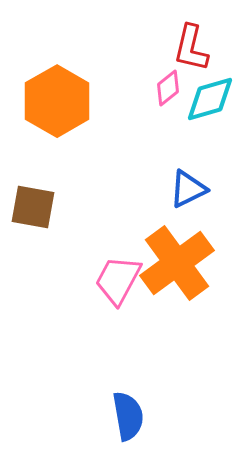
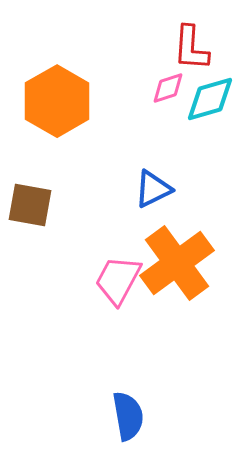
red L-shape: rotated 9 degrees counterclockwise
pink diamond: rotated 21 degrees clockwise
blue triangle: moved 35 px left
brown square: moved 3 px left, 2 px up
